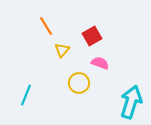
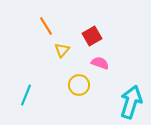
yellow circle: moved 2 px down
